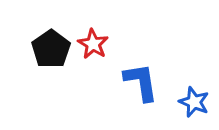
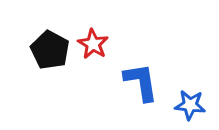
black pentagon: moved 1 px left, 1 px down; rotated 9 degrees counterclockwise
blue star: moved 4 px left, 3 px down; rotated 16 degrees counterclockwise
